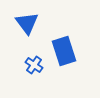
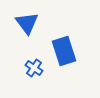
blue cross: moved 3 px down
